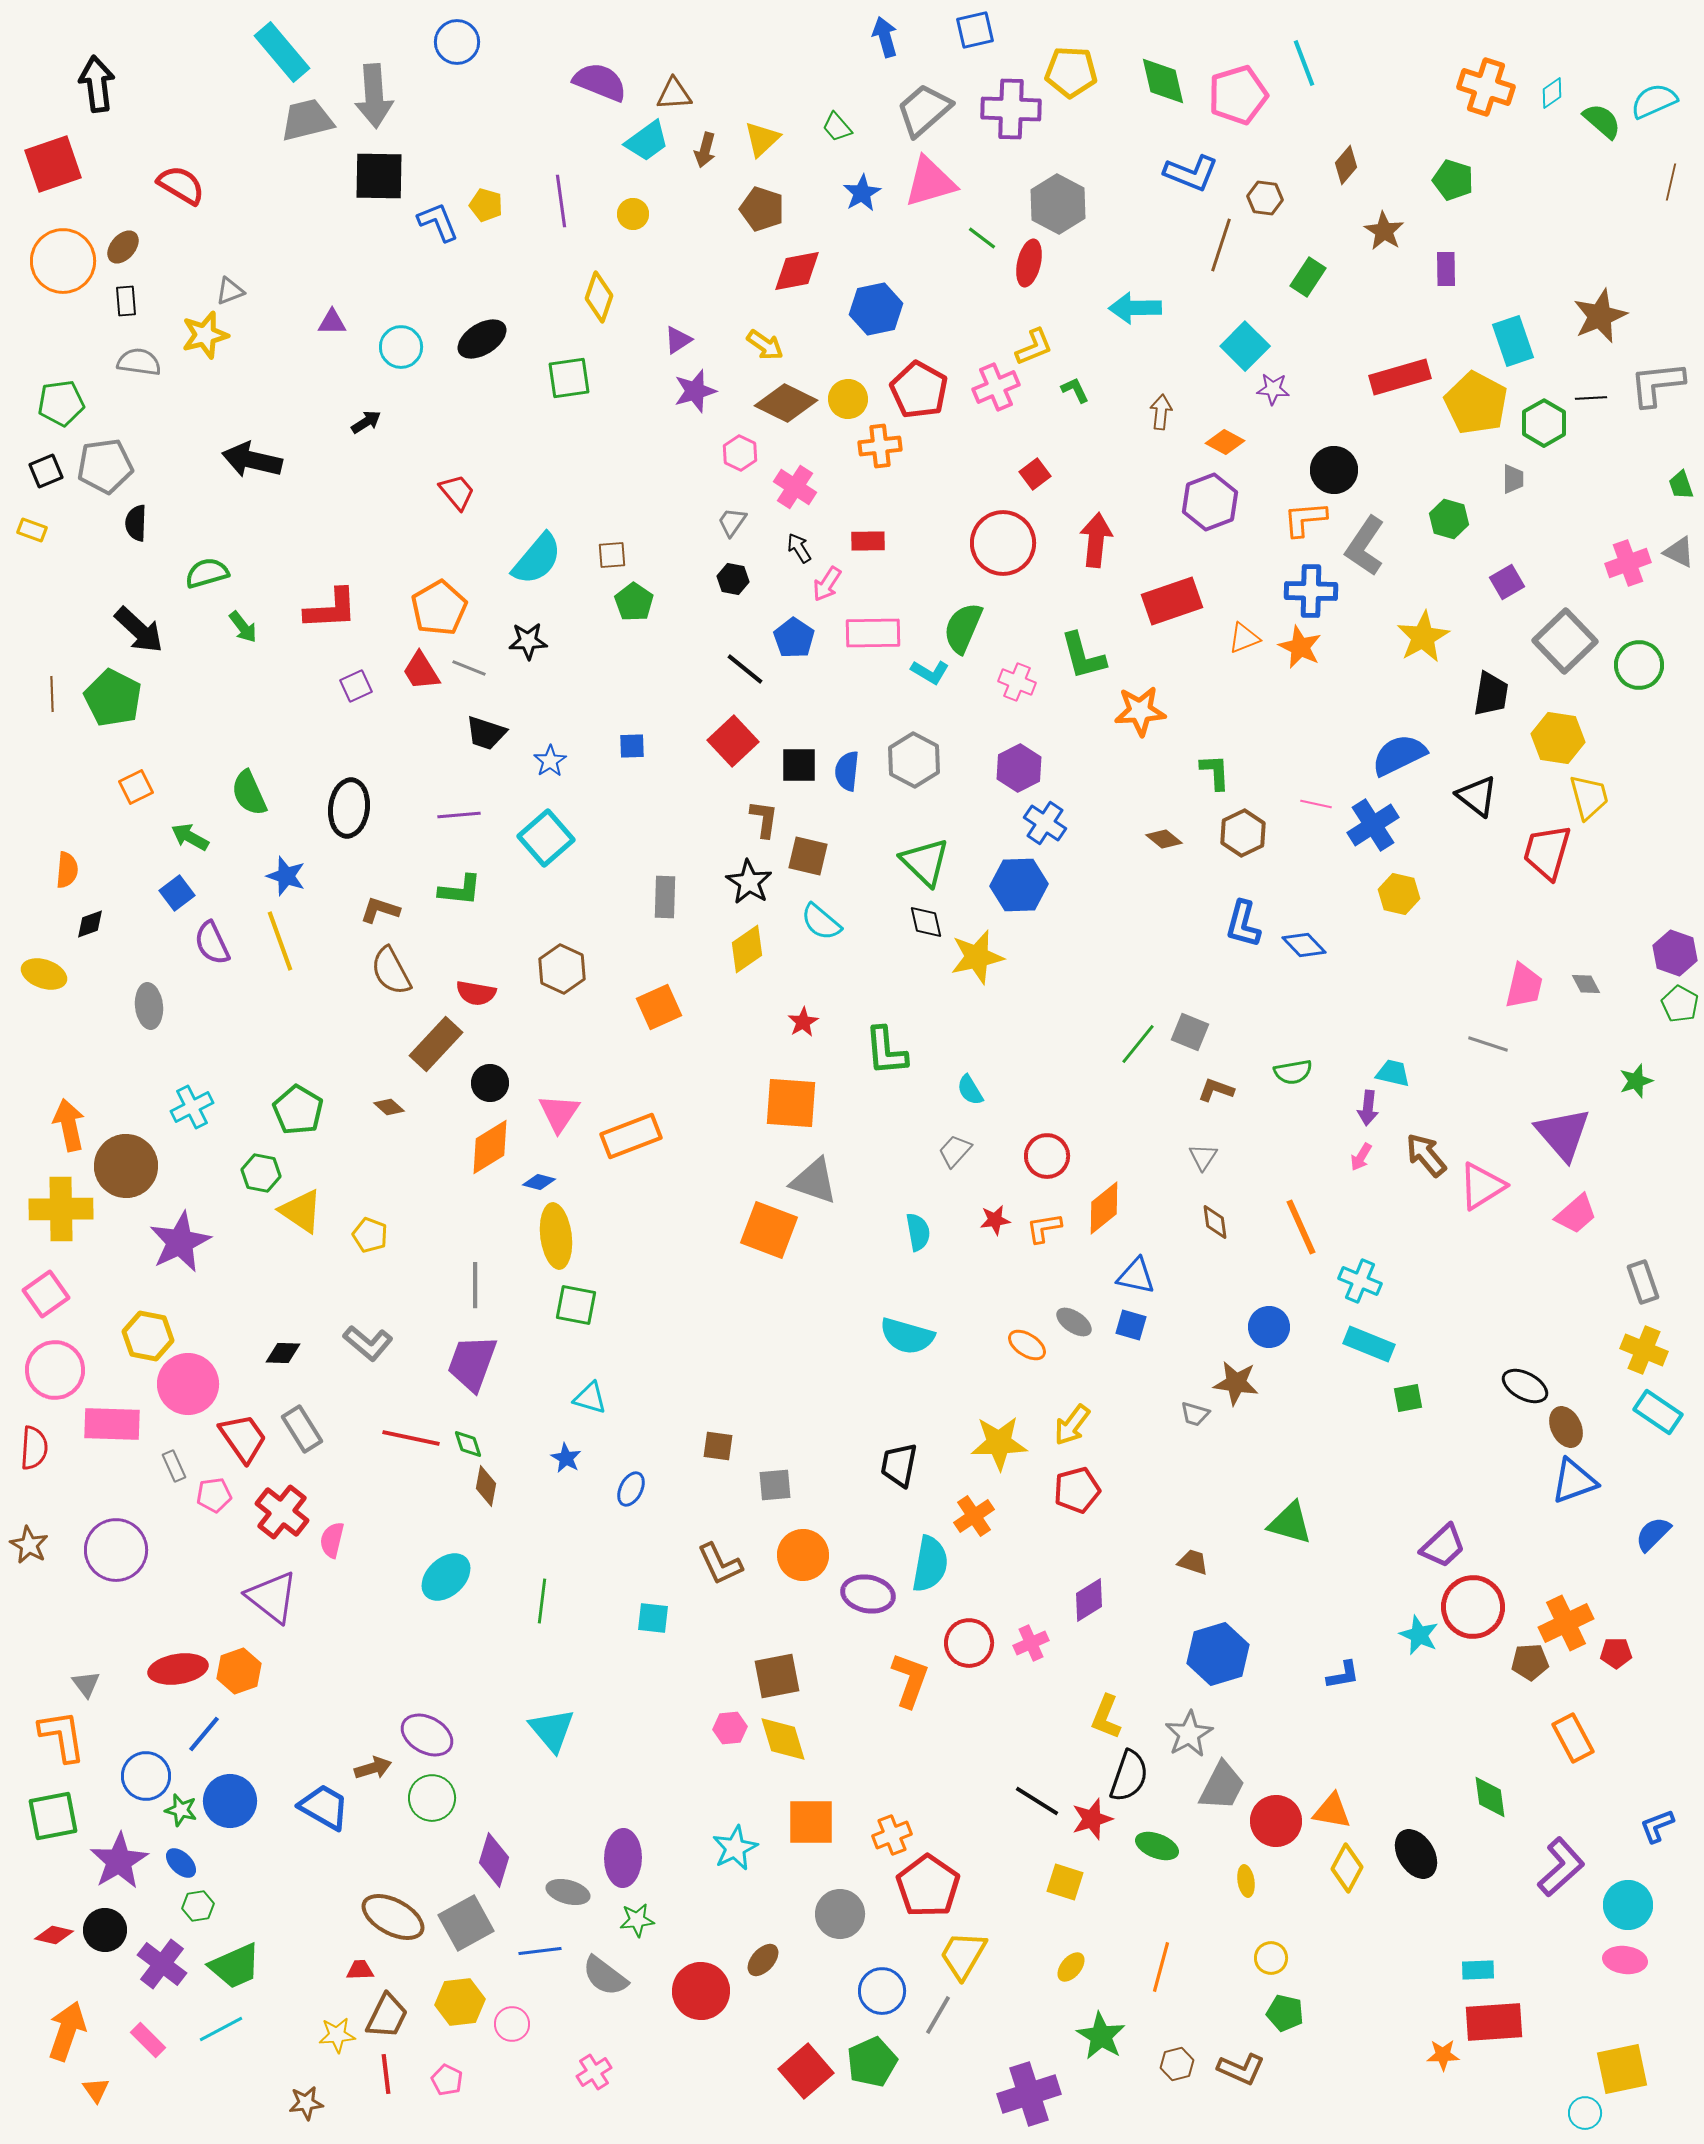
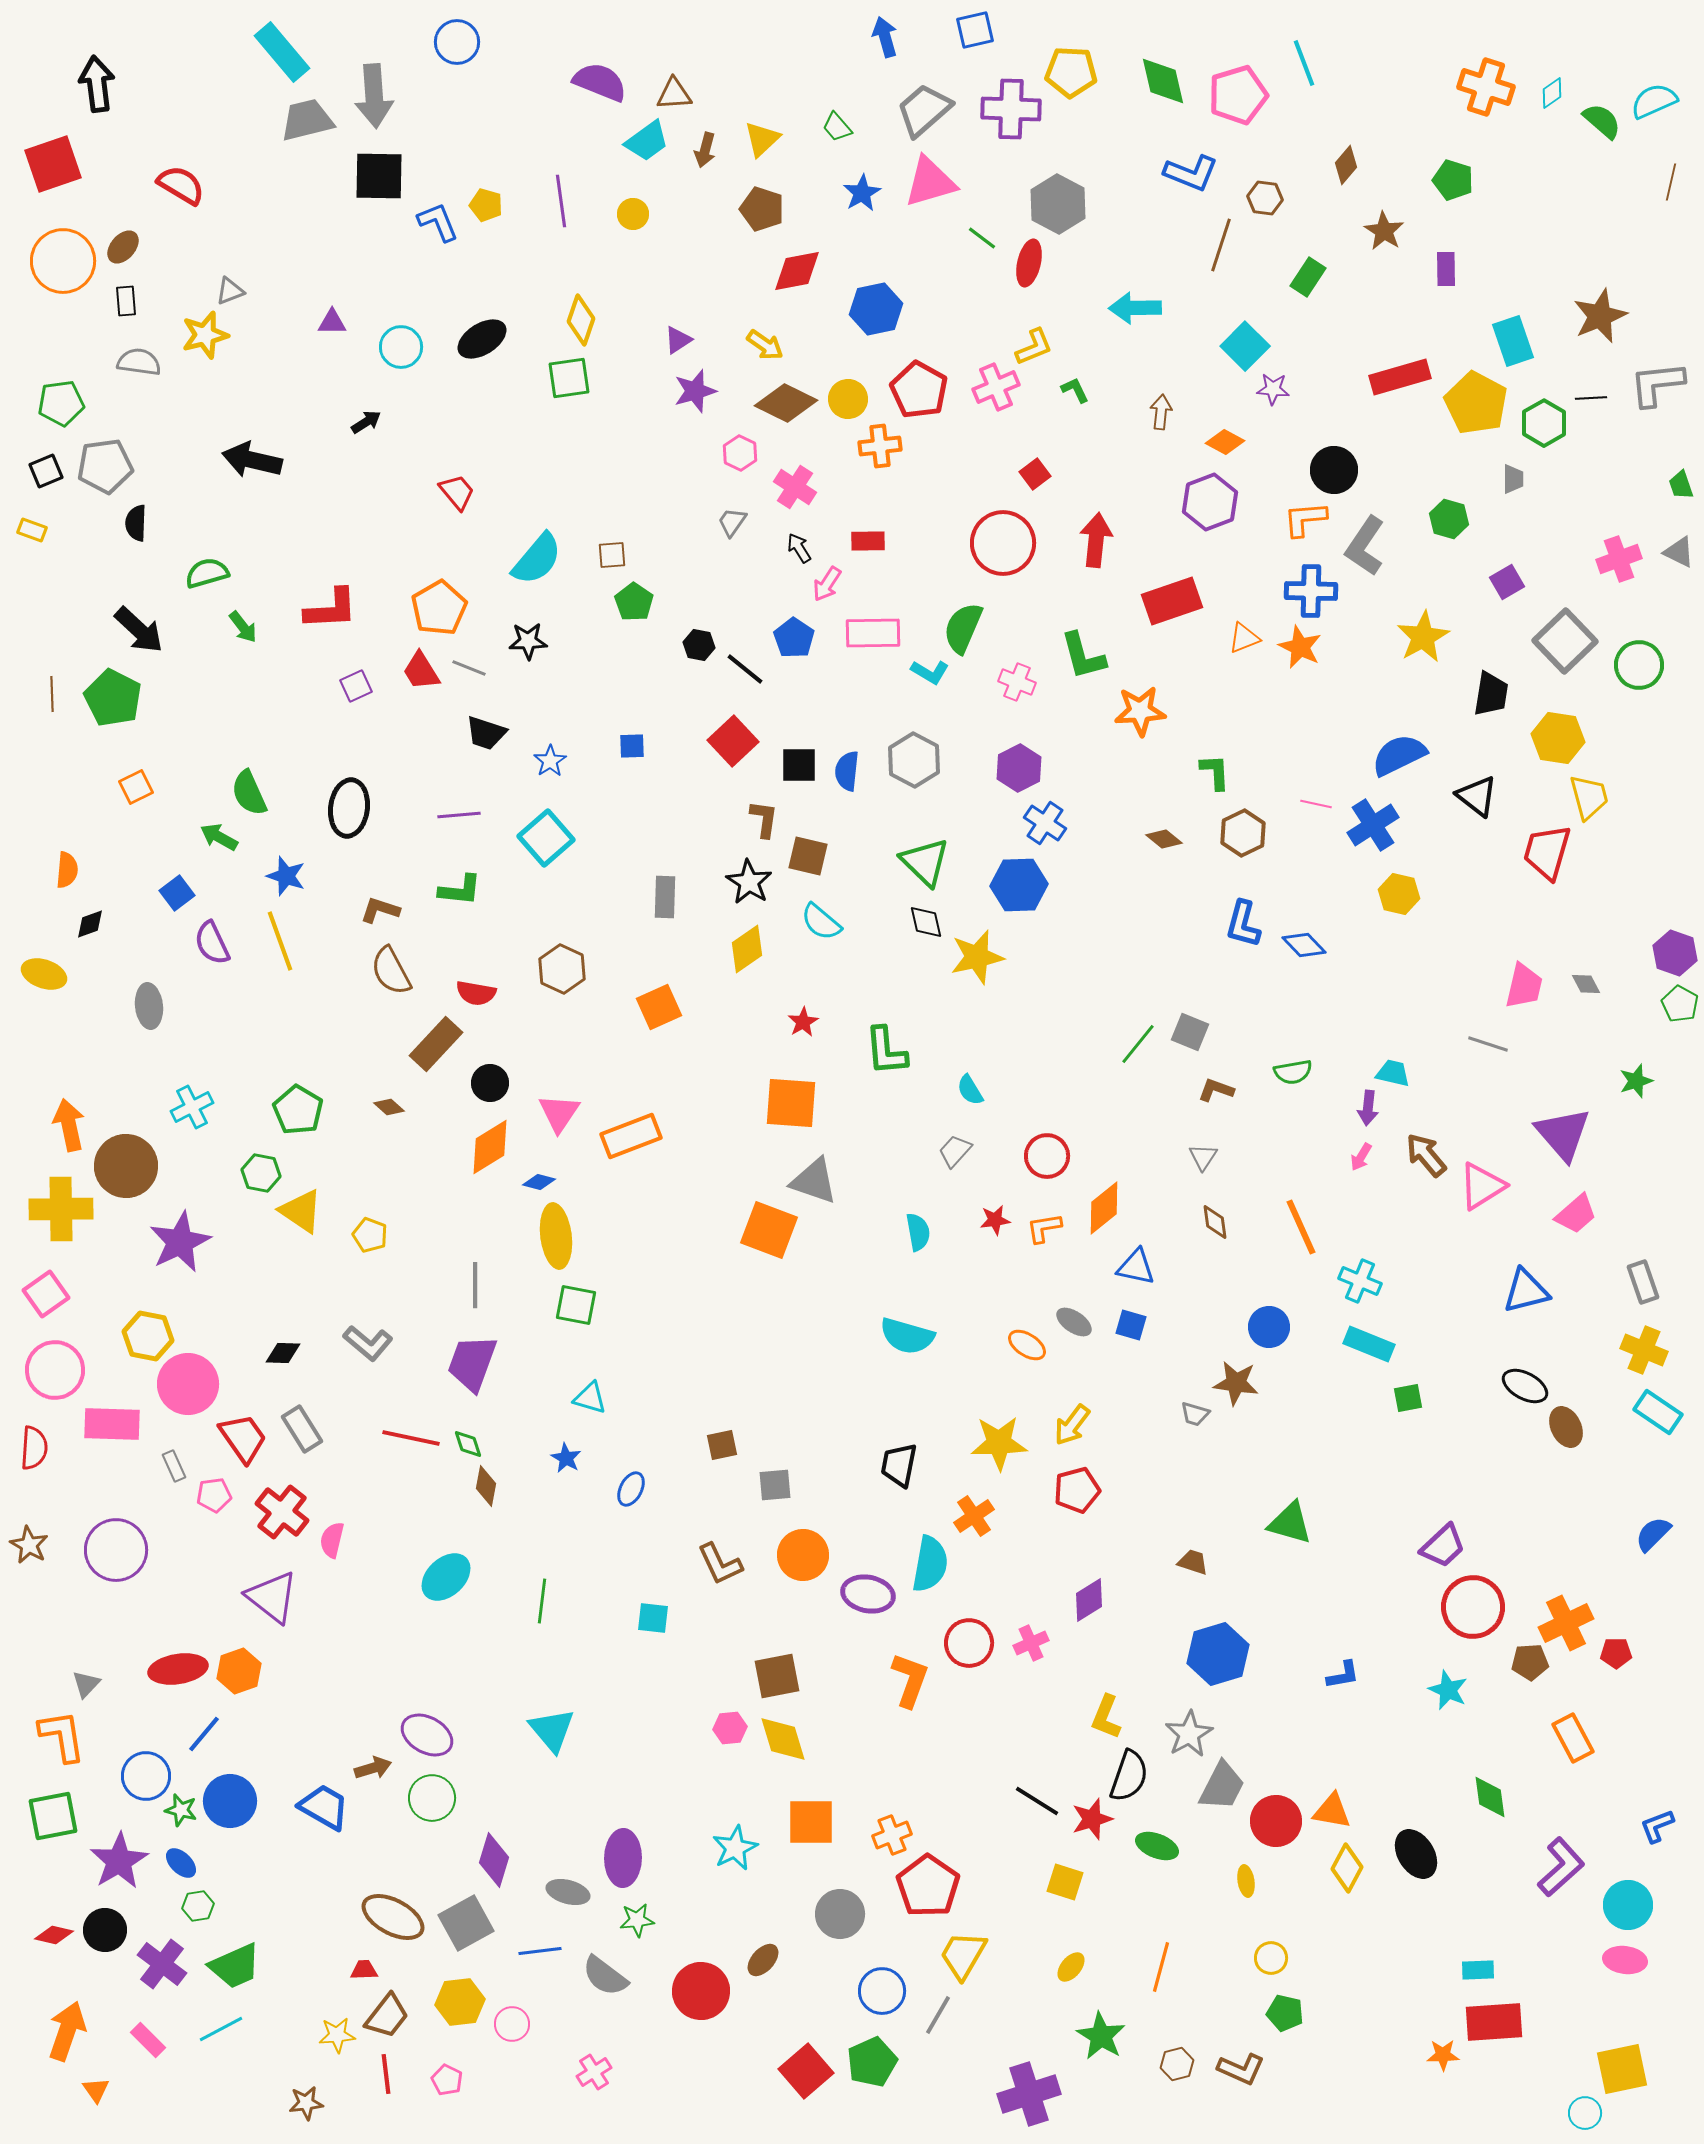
yellow diamond at (599, 297): moved 18 px left, 23 px down
pink cross at (1628, 563): moved 9 px left, 4 px up
black hexagon at (733, 579): moved 34 px left, 66 px down
green arrow at (190, 837): moved 29 px right
blue triangle at (1136, 1276): moved 9 px up
brown square at (718, 1446): moved 4 px right, 1 px up; rotated 20 degrees counterclockwise
blue triangle at (1574, 1481): moved 48 px left, 190 px up; rotated 6 degrees clockwise
cyan star at (1419, 1635): moved 29 px right, 55 px down
gray triangle at (86, 1684): rotated 20 degrees clockwise
red trapezoid at (360, 1970): moved 4 px right
brown trapezoid at (387, 2016): rotated 12 degrees clockwise
